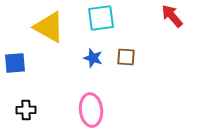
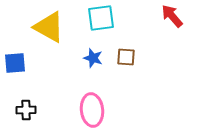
pink ellipse: moved 1 px right
